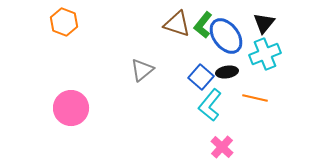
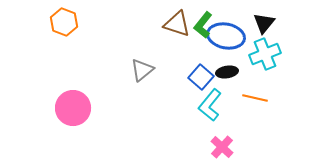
blue ellipse: rotated 42 degrees counterclockwise
pink circle: moved 2 px right
